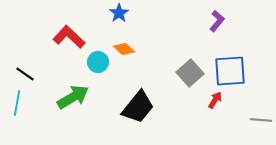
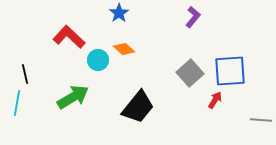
purple L-shape: moved 24 px left, 4 px up
cyan circle: moved 2 px up
black line: rotated 42 degrees clockwise
